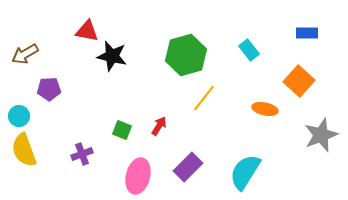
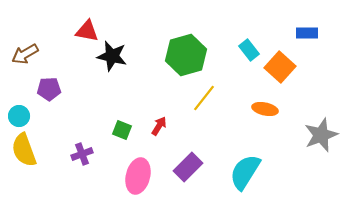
orange square: moved 19 px left, 14 px up
